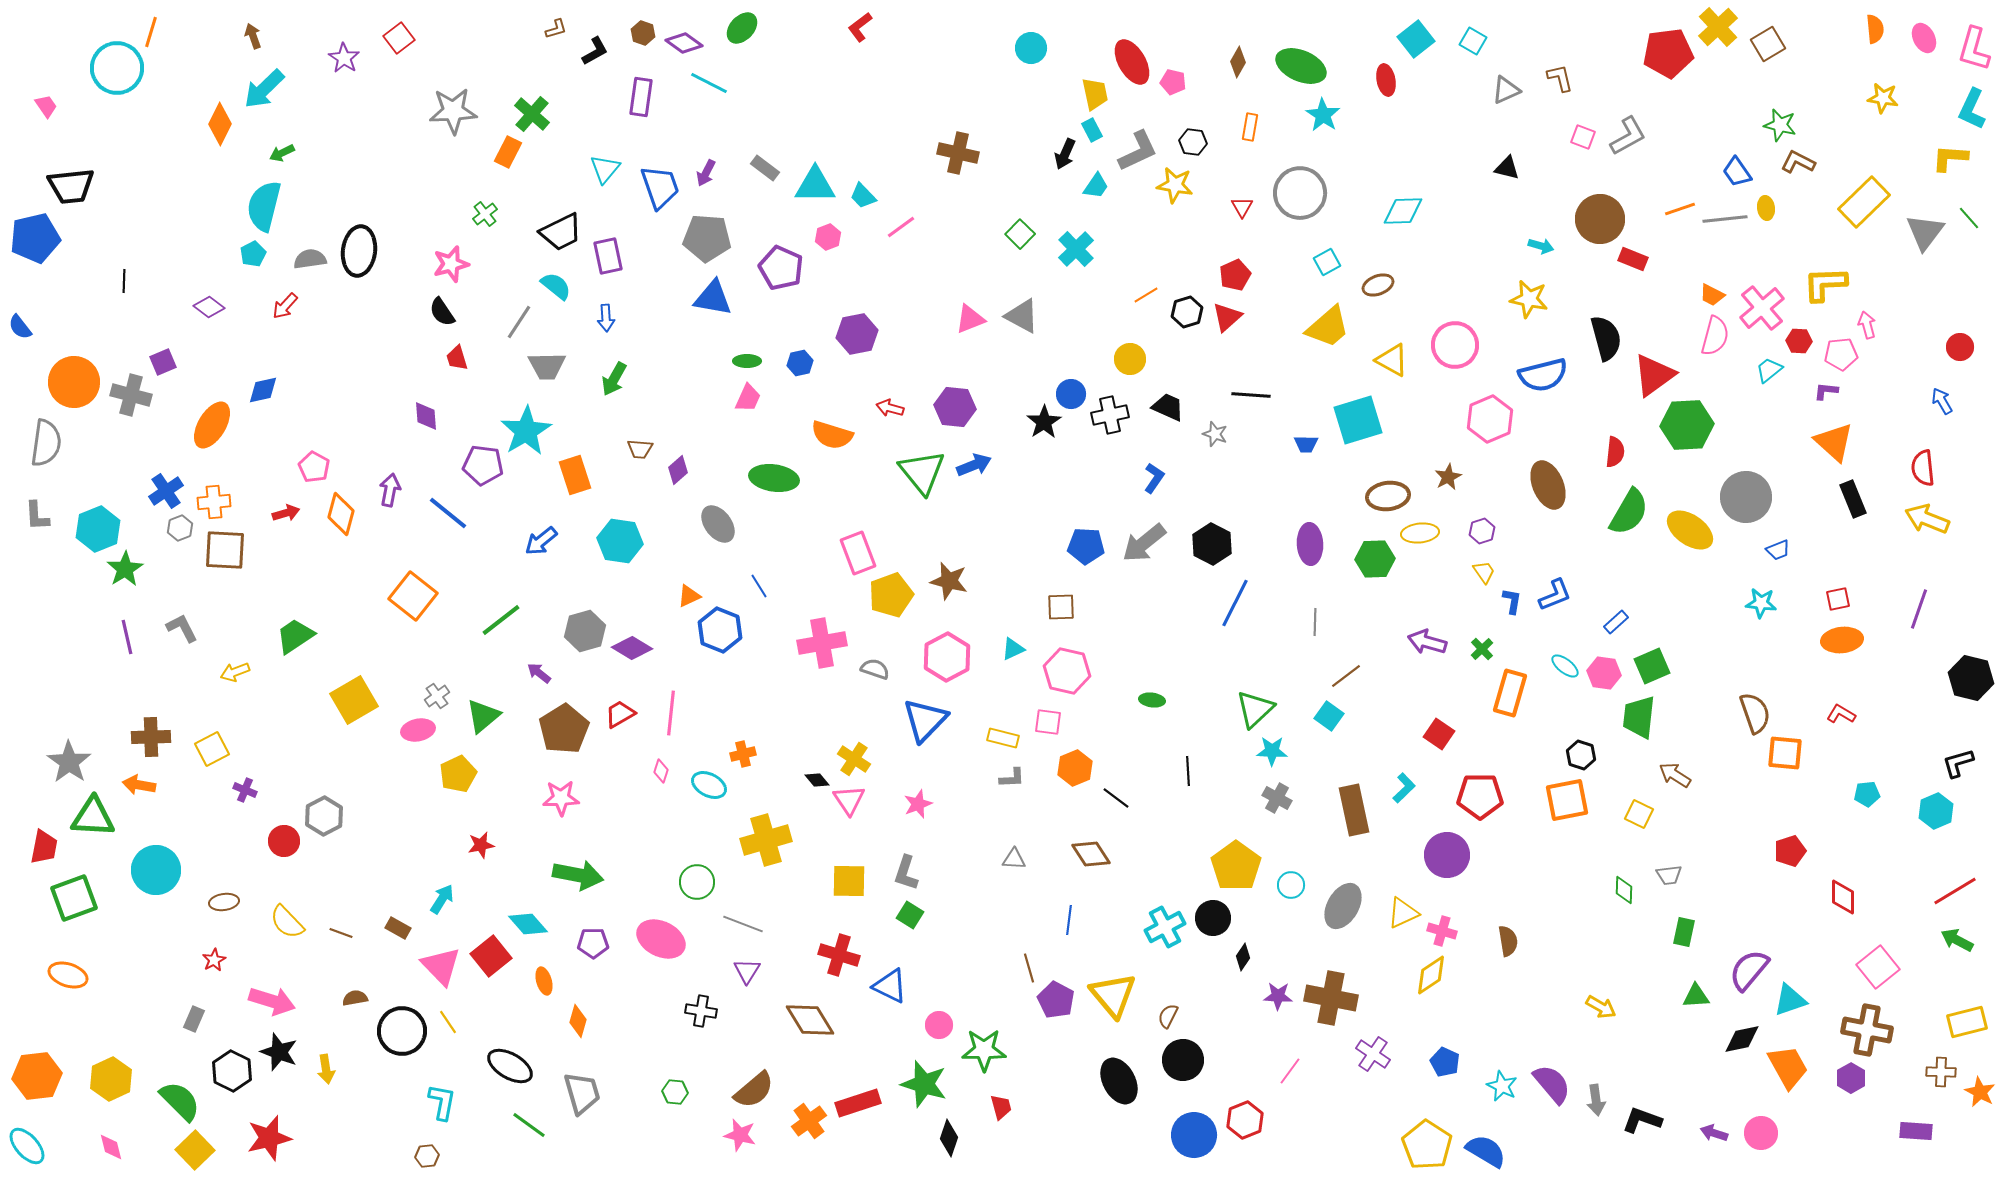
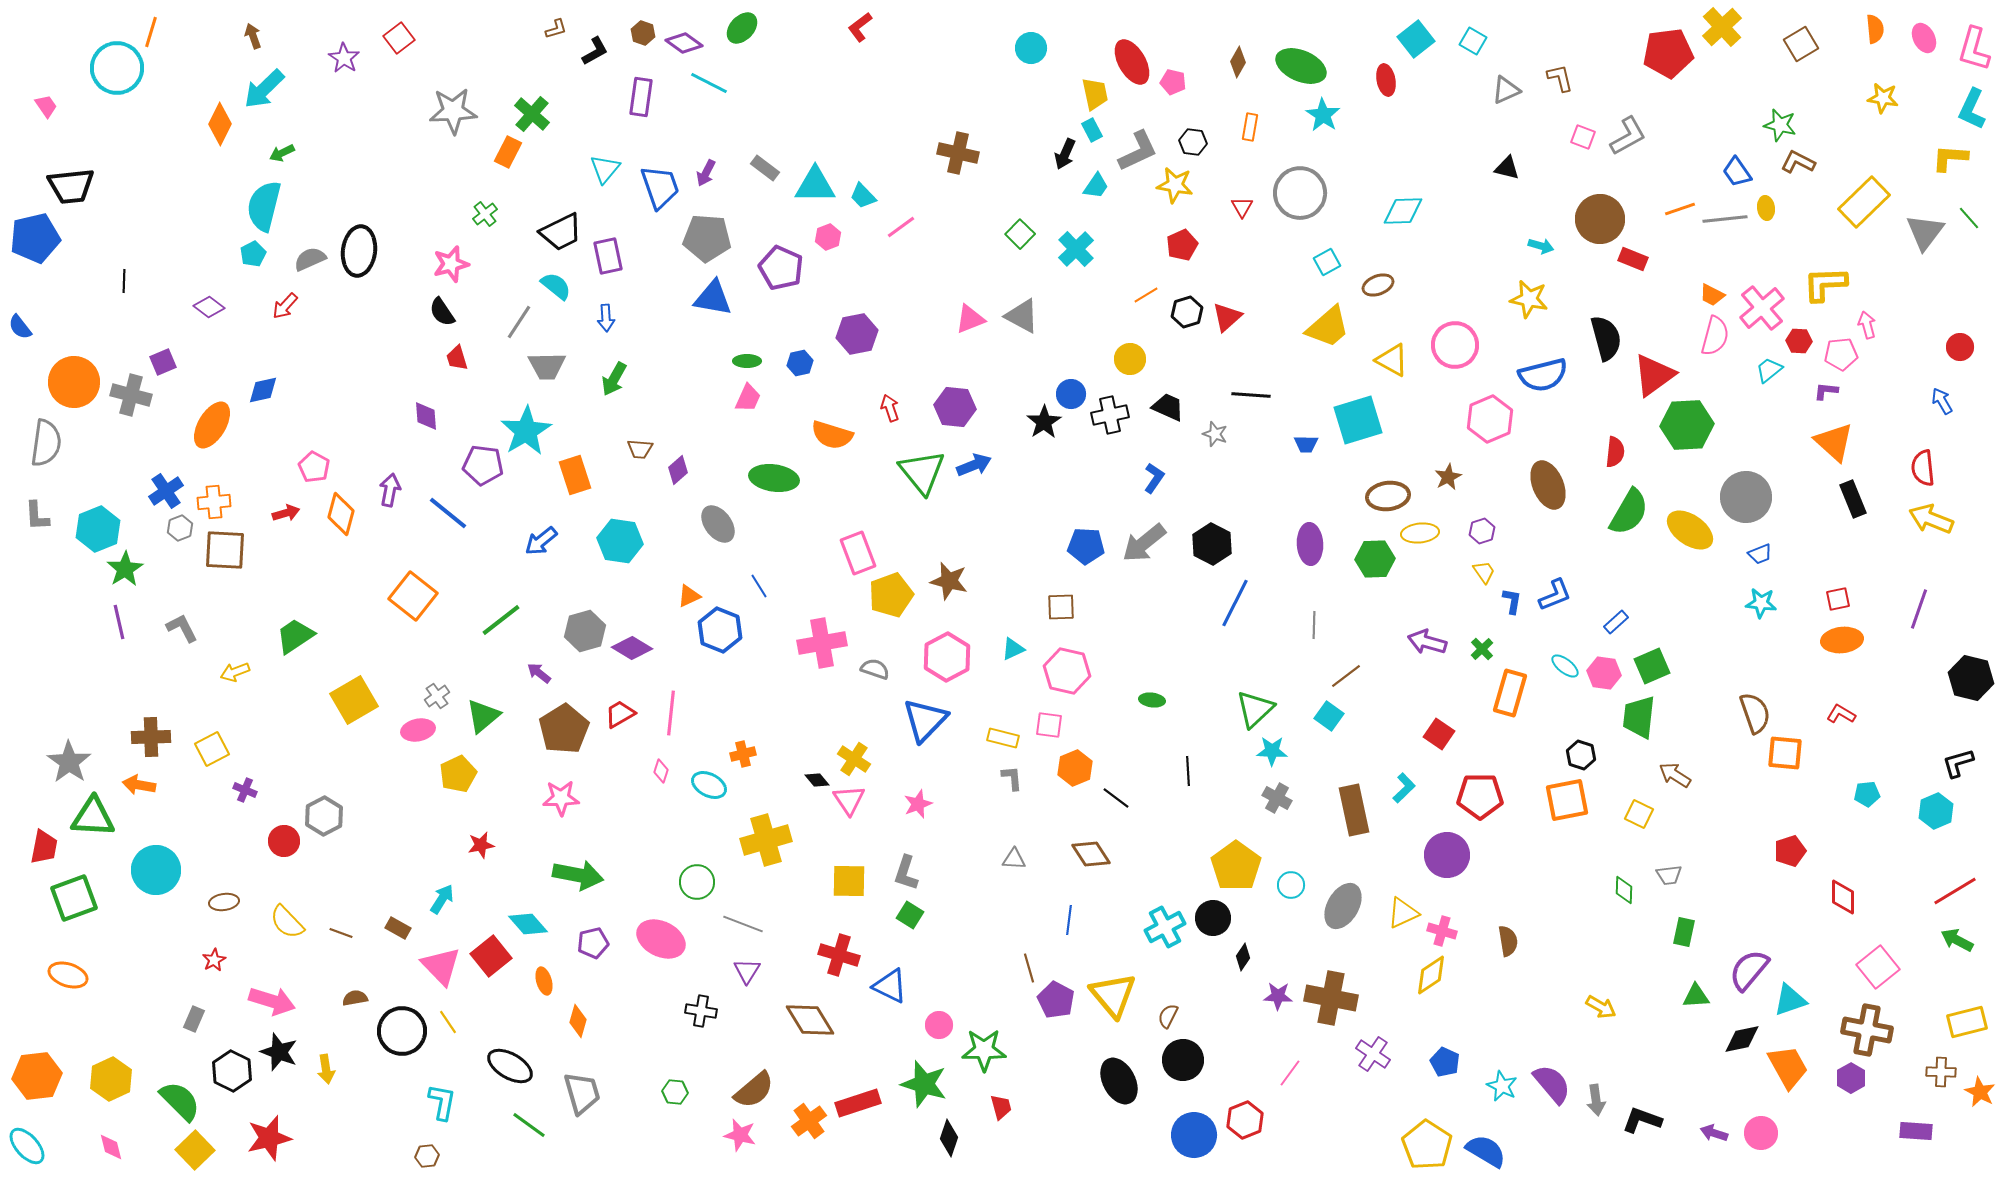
yellow cross at (1718, 27): moved 4 px right
brown square at (1768, 44): moved 33 px right
gray semicircle at (310, 259): rotated 16 degrees counterclockwise
red pentagon at (1235, 275): moved 53 px left, 30 px up
red arrow at (890, 408): rotated 56 degrees clockwise
yellow arrow at (1927, 519): moved 4 px right
blue trapezoid at (1778, 550): moved 18 px left, 4 px down
gray line at (1315, 622): moved 1 px left, 3 px down
purple line at (127, 637): moved 8 px left, 15 px up
pink square at (1048, 722): moved 1 px right, 3 px down
gray L-shape at (1012, 778): rotated 92 degrees counterclockwise
purple pentagon at (593, 943): rotated 12 degrees counterclockwise
pink line at (1290, 1071): moved 2 px down
